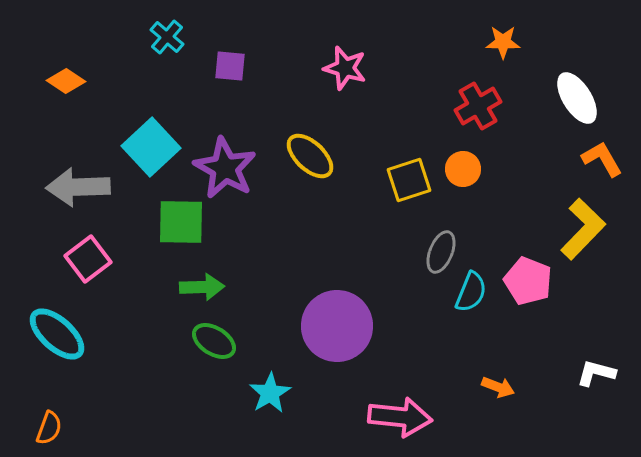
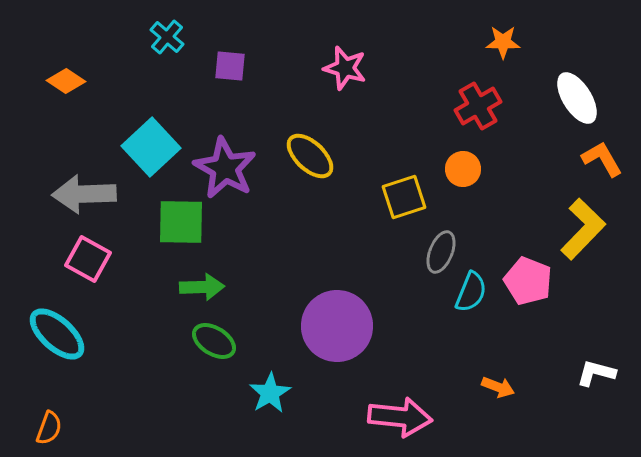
yellow square: moved 5 px left, 17 px down
gray arrow: moved 6 px right, 7 px down
pink square: rotated 24 degrees counterclockwise
